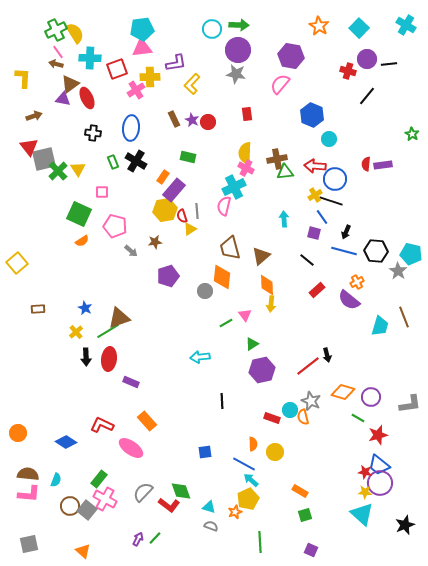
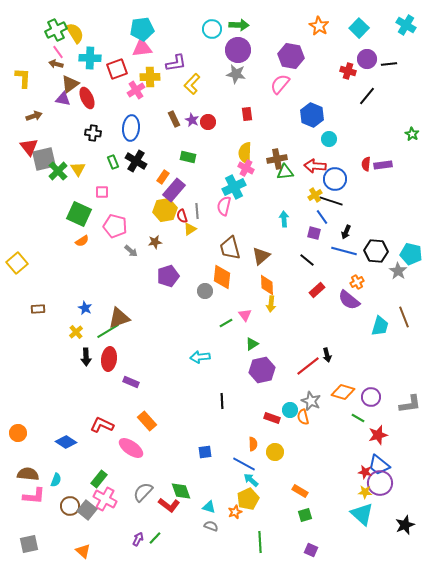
pink L-shape at (29, 494): moved 5 px right, 2 px down
